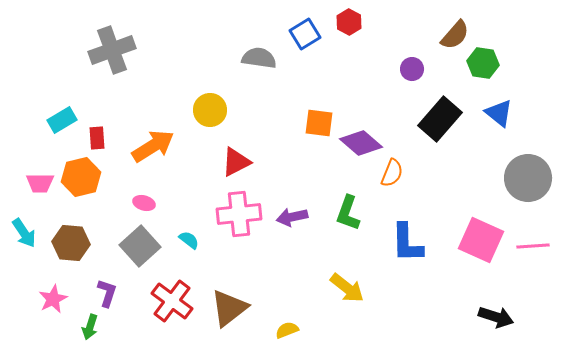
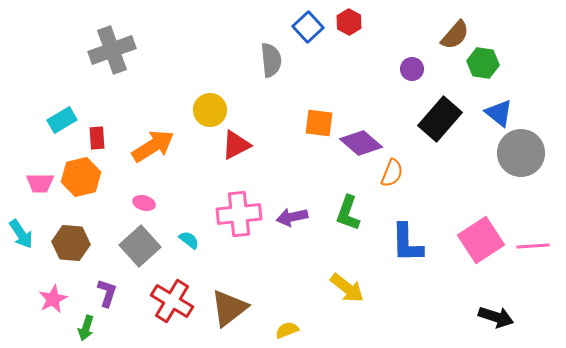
blue square: moved 3 px right, 7 px up; rotated 12 degrees counterclockwise
gray semicircle: moved 12 px right, 2 px down; rotated 76 degrees clockwise
red triangle: moved 17 px up
gray circle: moved 7 px left, 25 px up
cyan arrow: moved 3 px left, 1 px down
pink square: rotated 33 degrees clockwise
red cross: rotated 6 degrees counterclockwise
green arrow: moved 4 px left, 1 px down
